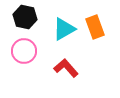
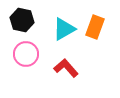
black hexagon: moved 3 px left, 3 px down
orange rectangle: rotated 40 degrees clockwise
pink circle: moved 2 px right, 3 px down
